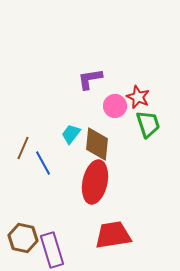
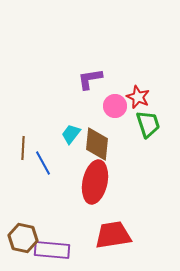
brown line: rotated 20 degrees counterclockwise
purple rectangle: rotated 68 degrees counterclockwise
